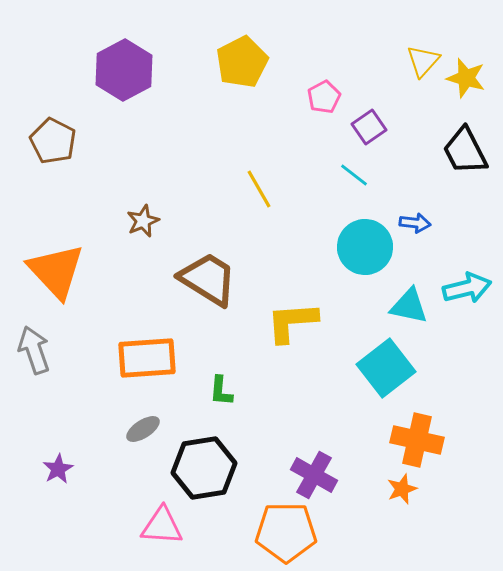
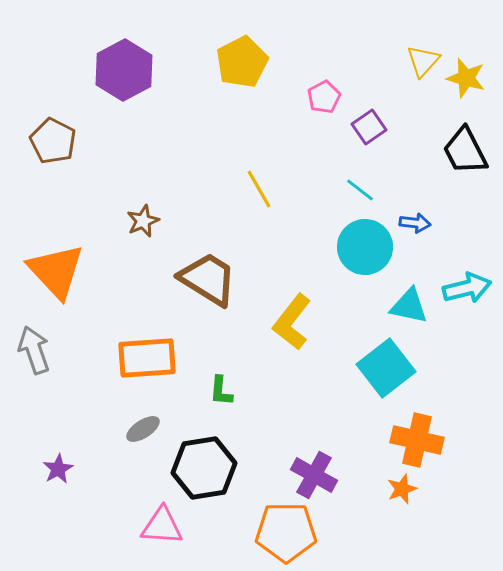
cyan line: moved 6 px right, 15 px down
yellow L-shape: rotated 48 degrees counterclockwise
